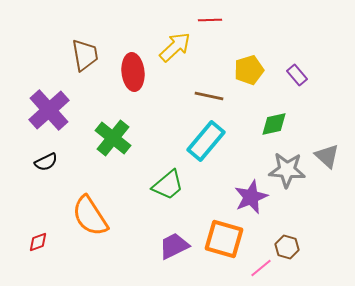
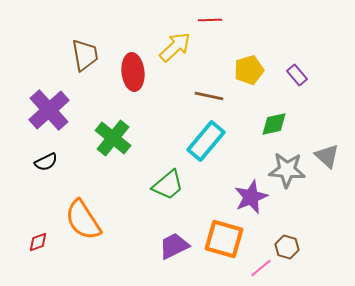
orange semicircle: moved 7 px left, 4 px down
